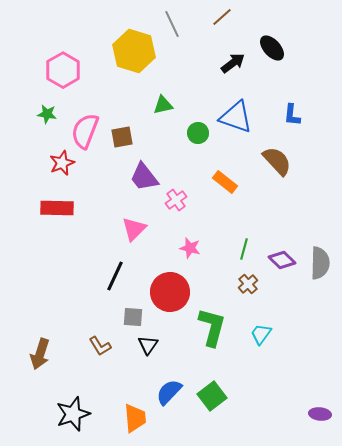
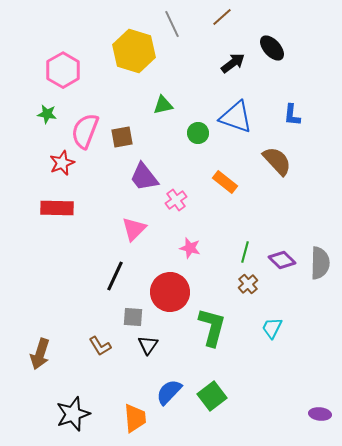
green line: moved 1 px right, 3 px down
cyan trapezoid: moved 11 px right, 6 px up; rotated 10 degrees counterclockwise
